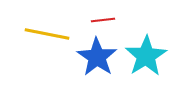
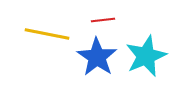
cyan star: rotated 9 degrees clockwise
